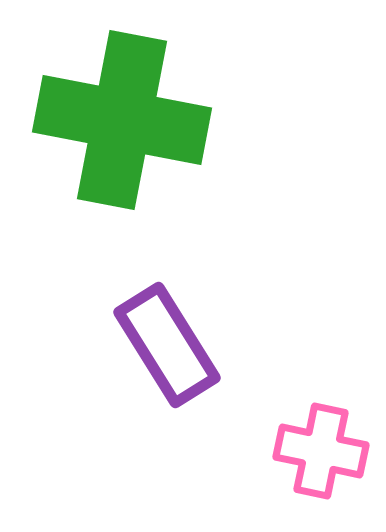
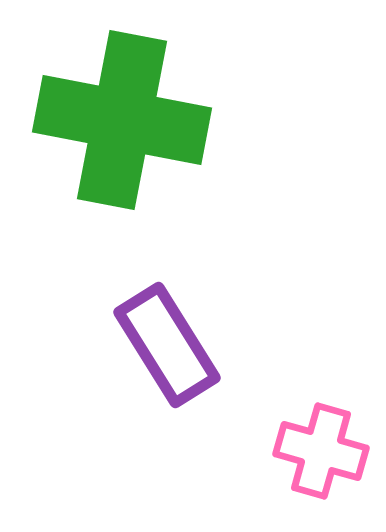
pink cross: rotated 4 degrees clockwise
